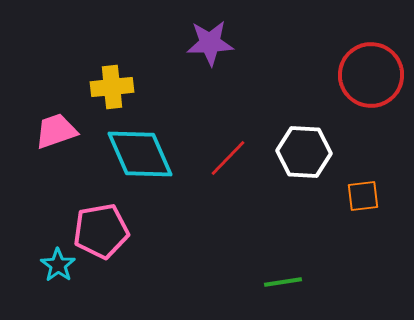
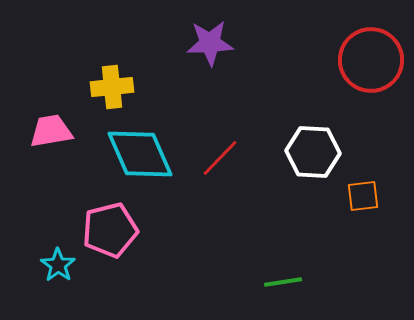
red circle: moved 15 px up
pink trapezoid: moved 5 px left; rotated 9 degrees clockwise
white hexagon: moved 9 px right
red line: moved 8 px left
pink pentagon: moved 9 px right, 1 px up; rotated 4 degrees counterclockwise
